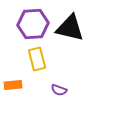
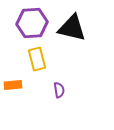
purple hexagon: moved 1 px left, 1 px up
black triangle: moved 2 px right
purple semicircle: rotated 119 degrees counterclockwise
